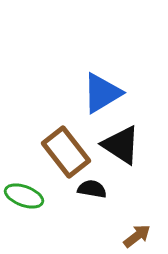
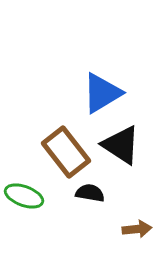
black semicircle: moved 2 px left, 4 px down
brown arrow: moved 7 px up; rotated 32 degrees clockwise
